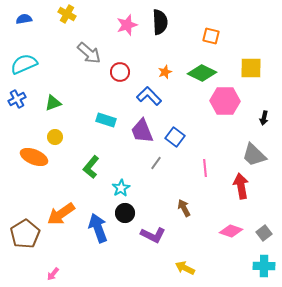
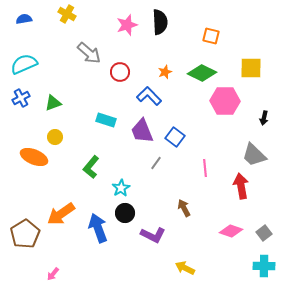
blue cross: moved 4 px right, 1 px up
